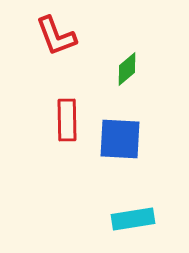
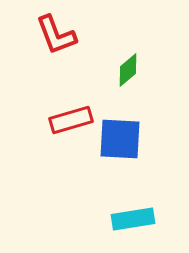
red L-shape: moved 1 px up
green diamond: moved 1 px right, 1 px down
red rectangle: moved 4 px right; rotated 75 degrees clockwise
